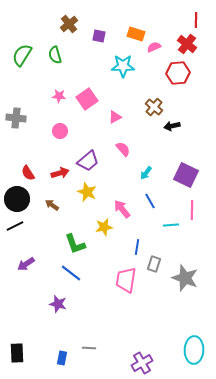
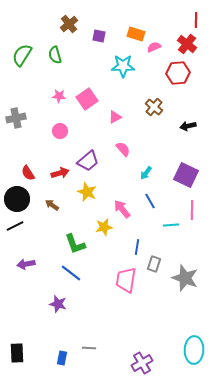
gray cross at (16, 118): rotated 18 degrees counterclockwise
black arrow at (172, 126): moved 16 px right
purple arrow at (26, 264): rotated 24 degrees clockwise
